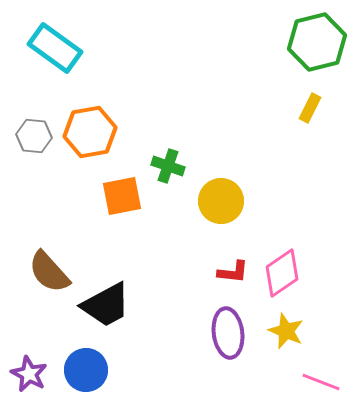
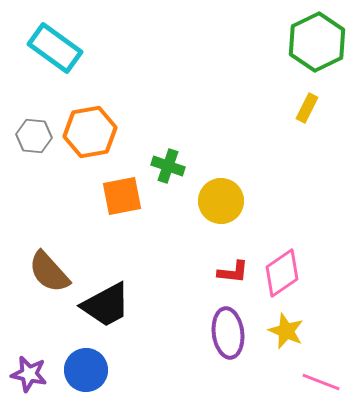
green hexagon: rotated 12 degrees counterclockwise
yellow rectangle: moved 3 px left
purple star: rotated 15 degrees counterclockwise
